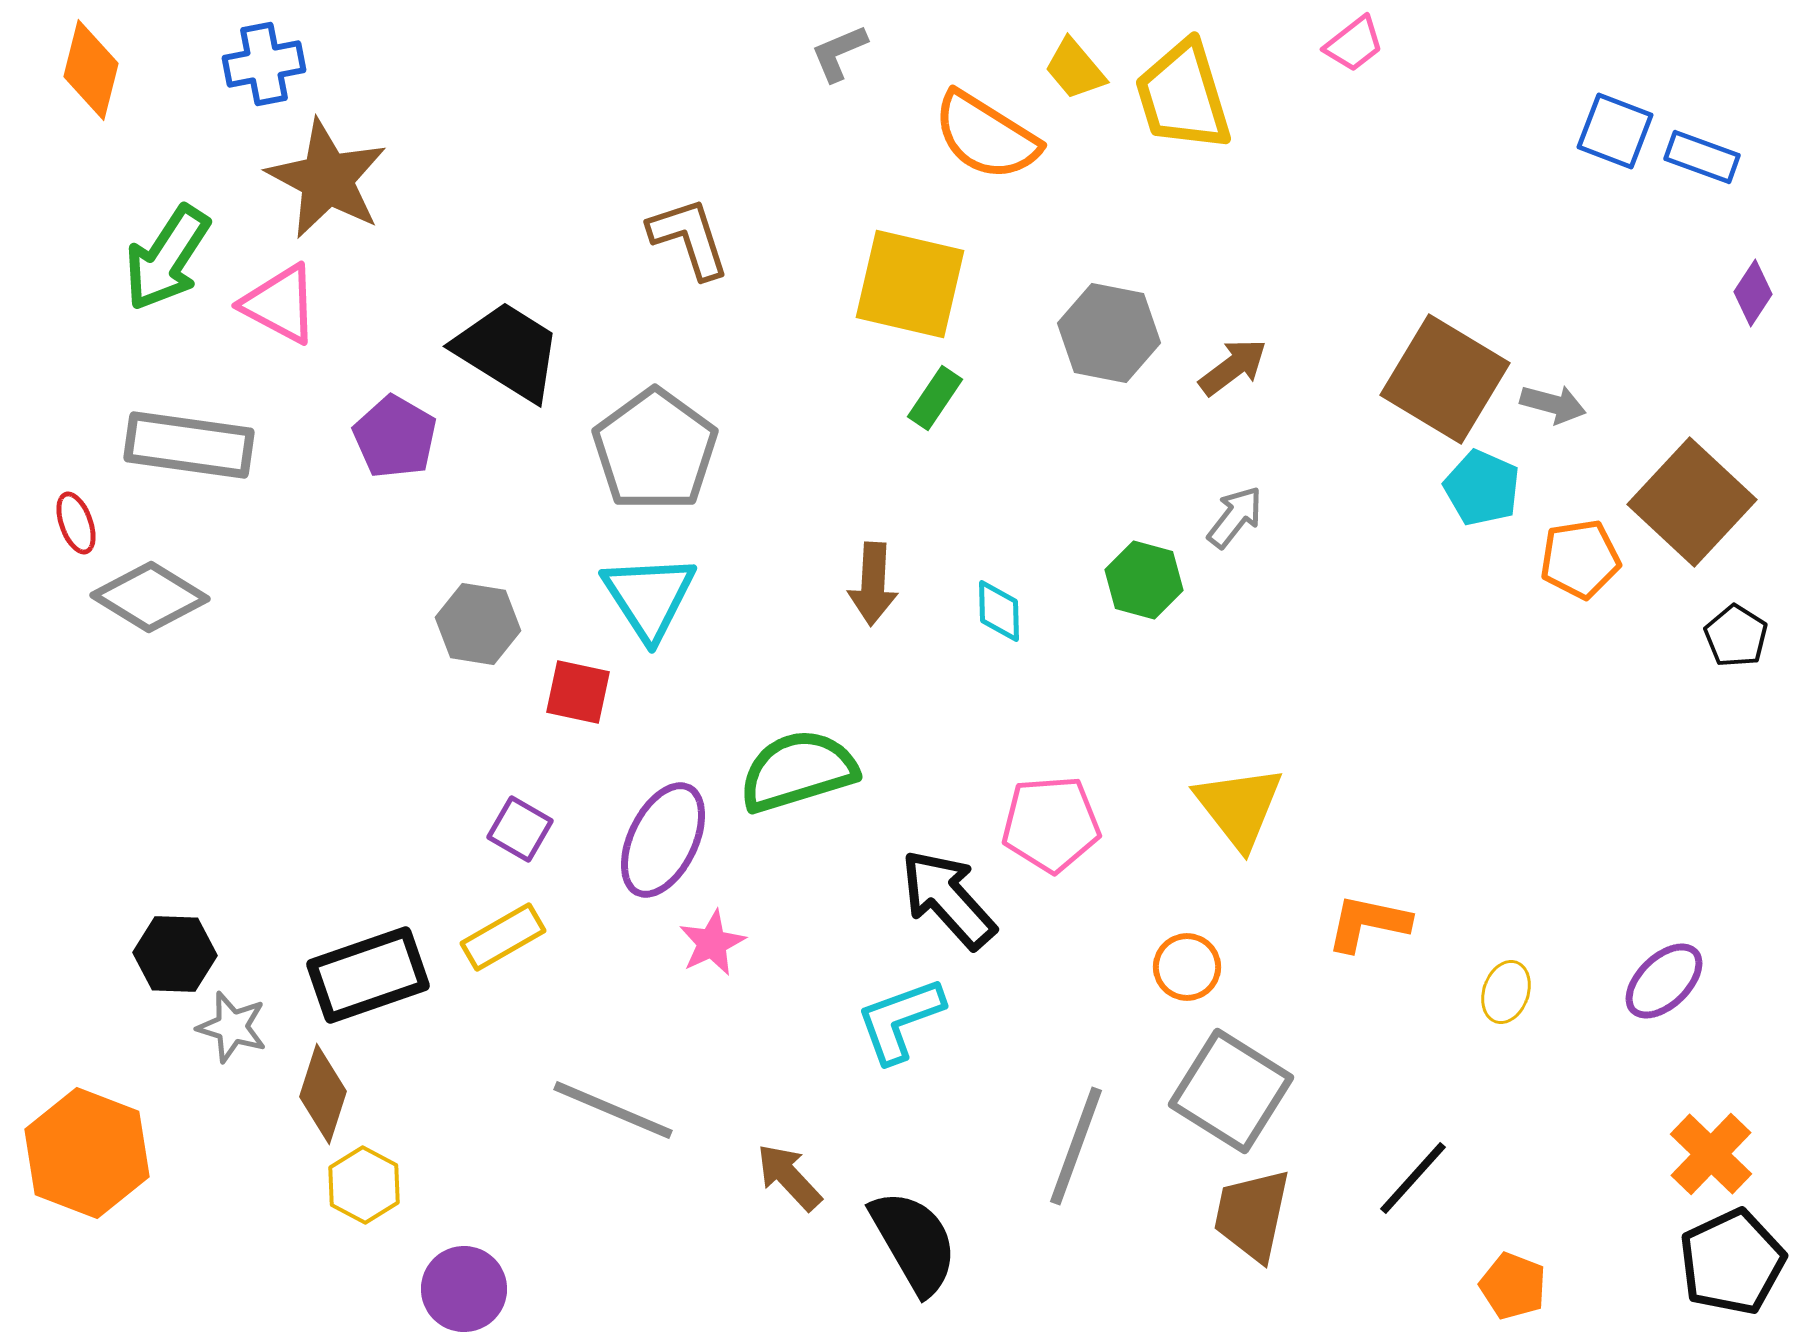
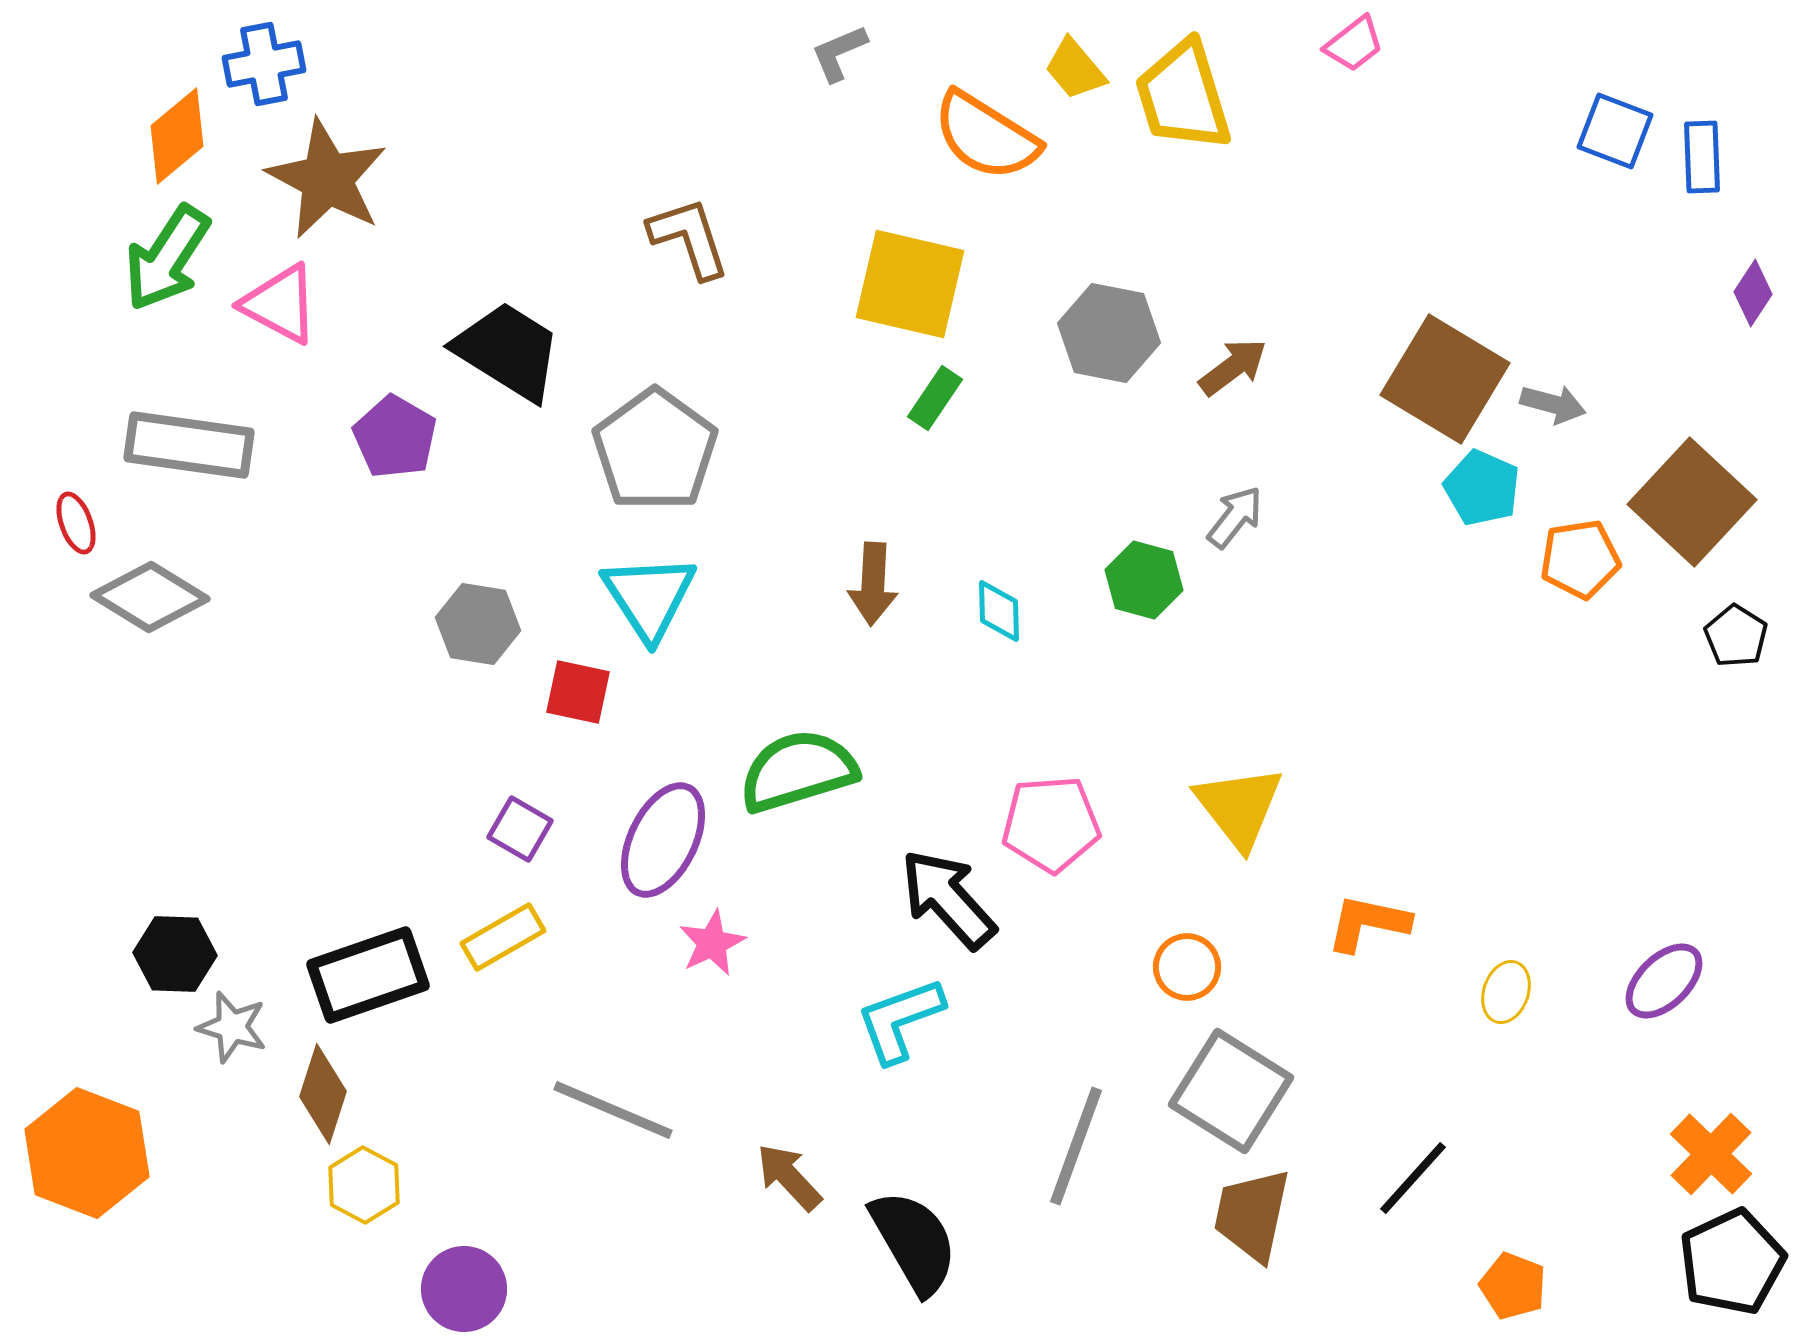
orange diamond at (91, 70): moved 86 px right, 66 px down; rotated 36 degrees clockwise
blue rectangle at (1702, 157): rotated 68 degrees clockwise
